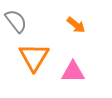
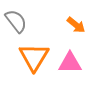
pink triangle: moved 3 px left, 9 px up
